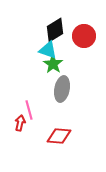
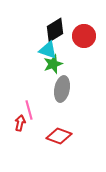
green star: rotated 18 degrees clockwise
red diamond: rotated 15 degrees clockwise
